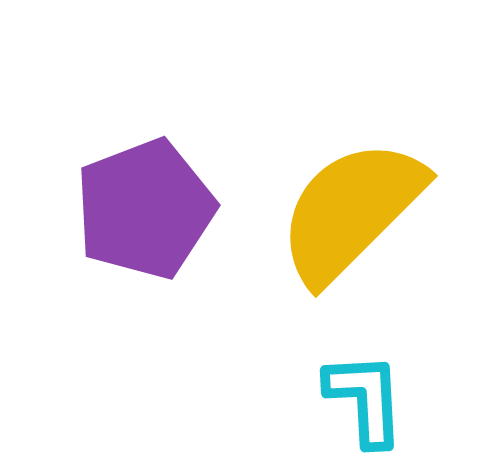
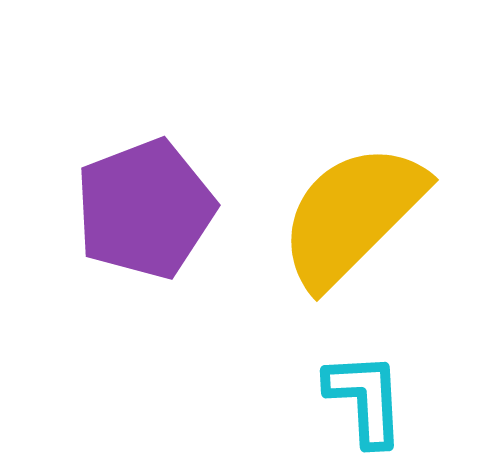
yellow semicircle: moved 1 px right, 4 px down
